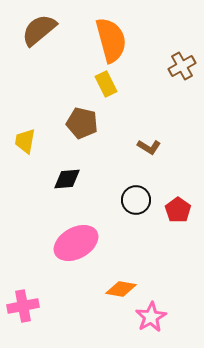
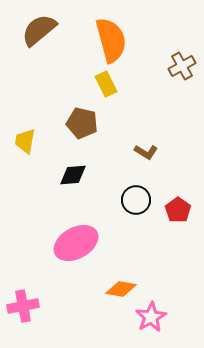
brown L-shape: moved 3 px left, 5 px down
black diamond: moved 6 px right, 4 px up
